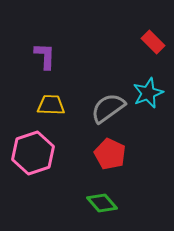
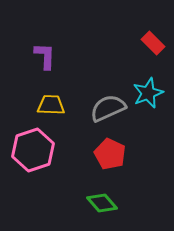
red rectangle: moved 1 px down
gray semicircle: rotated 12 degrees clockwise
pink hexagon: moved 3 px up
